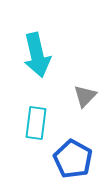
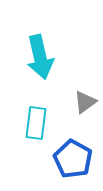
cyan arrow: moved 3 px right, 2 px down
gray triangle: moved 6 px down; rotated 10 degrees clockwise
